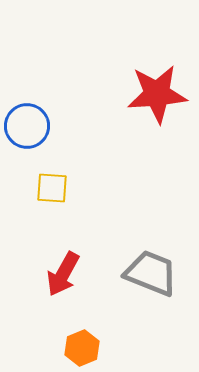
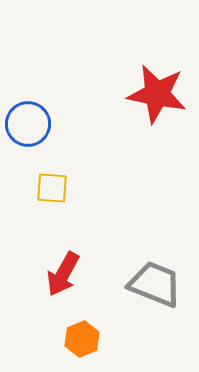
red star: rotated 16 degrees clockwise
blue circle: moved 1 px right, 2 px up
gray trapezoid: moved 4 px right, 11 px down
orange hexagon: moved 9 px up
